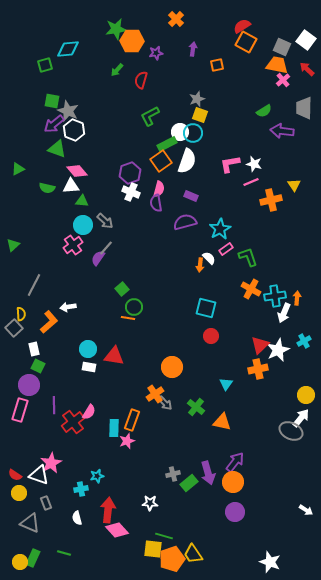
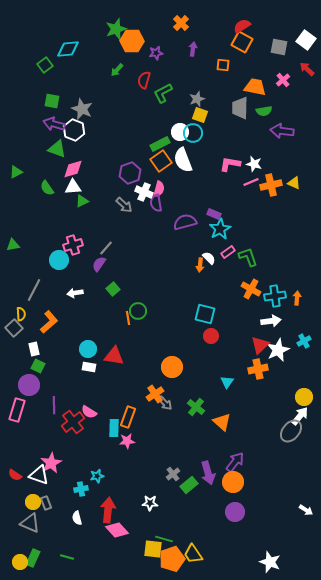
orange cross at (176, 19): moved 5 px right, 4 px down
green star at (116, 29): rotated 10 degrees counterclockwise
orange square at (246, 42): moved 4 px left
gray square at (282, 47): moved 3 px left; rotated 12 degrees counterclockwise
green square at (45, 65): rotated 21 degrees counterclockwise
orange square at (217, 65): moved 6 px right; rotated 16 degrees clockwise
orange trapezoid at (277, 65): moved 22 px left, 22 px down
red semicircle at (141, 80): moved 3 px right
gray trapezoid at (304, 108): moved 64 px left
gray star at (68, 111): moved 14 px right, 2 px up
green semicircle at (264, 111): rotated 21 degrees clockwise
green L-shape at (150, 116): moved 13 px right, 23 px up
purple arrow at (54, 124): rotated 55 degrees clockwise
green rectangle at (167, 144): moved 7 px left
white semicircle at (187, 161): moved 4 px left, 1 px up; rotated 140 degrees clockwise
pink L-shape at (230, 164): rotated 20 degrees clockwise
green triangle at (18, 169): moved 2 px left, 3 px down
pink diamond at (77, 171): moved 4 px left, 2 px up; rotated 65 degrees counterclockwise
yellow triangle at (294, 185): moved 2 px up; rotated 32 degrees counterclockwise
white triangle at (71, 186): moved 2 px right, 1 px down
green semicircle at (47, 188): rotated 42 degrees clockwise
white cross at (131, 192): moved 13 px right
purple rectangle at (191, 196): moved 23 px right, 18 px down
orange cross at (271, 200): moved 15 px up
green triangle at (82, 201): rotated 32 degrees counterclockwise
gray arrow at (105, 221): moved 19 px right, 16 px up
cyan circle at (83, 225): moved 24 px left, 35 px down
green triangle at (13, 245): rotated 32 degrees clockwise
pink cross at (73, 245): rotated 18 degrees clockwise
pink rectangle at (226, 249): moved 2 px right, 3 px down
purple semicircle at (98, 258): moved 1 px right, 6 px down
gray line at (34, 285): moved 5 px down
green square at (122, 289): moved 9 px left
white arrow at (68, 307): moved 7 px right, 14 px up
green circle at (134, 307): moved 4 px right, 4 px down
cyan square at (206, 308): moved 1 px left, 6 px down
white arrow at (284, 313): moved 13 px left, 8 px down; rotated 120 degrees counterclockwise
orange line at (128, 318): rotated 72 degrees clockwise
cyan triangle at (226, 384): moved 1 px right, 2 px up
yellow circle at (306, 395): moved 2 px left, 2 px down
pink rectangle at (20, 410): moved 3 px left
pink semicircle at (89, 412): rotated 91 degrees clockwise
white arrow at (301, 418): moved 1 px left, 2 px up
orange rectangle at (132, 420): moved 4 px left, 3 px up
orange triangle at (222, 422): rotated 30 degrees clockwise
gray ellipse at (291, 431): rotated 75 degrees counterclockwise
pink star at (127, 441): rotated 14 degrees clockwise
gray cross at (173, 474): rotated 24 degrees counterclockwise
green rectangle at (189, 483): moved 2 px down
yellow circle at (19, 493): moved 14 px right, 9 px down
green line at (164, 536): moved 3 px down
green line at (64, 553): moved 3 px right, 4 px down
